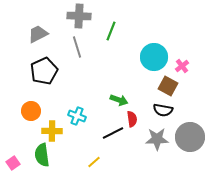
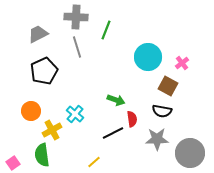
gray cross: moved 3 px left, 1 px down
green line: moved 5 px left, 1 px up
cyan circle: moved 6 px left
pink cross: moved 3 px up
green arrow: moved 3 px left
black semicircle: moved 1 px left, 1 px down
cyan cross: moved 2 px left, 2 px up; rotated 18 degrees clockwise
yellow cross: moved 1 px up; rotated 30 degrees counterclockwise
gray circle: moved 16 px down
